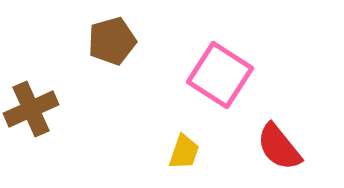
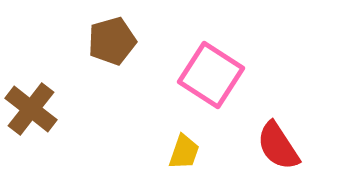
pink square: moved 9 px left
brown cross: rotated 28 degrees counterclockwise
red semicircle: moved 1 px left, 1 px up; rotated 6 degrees clockwise
